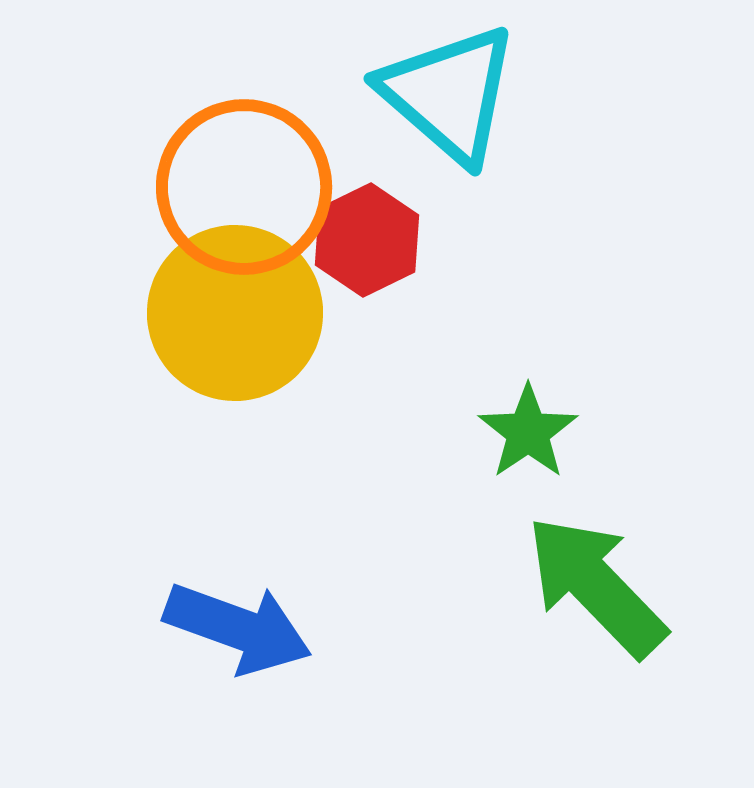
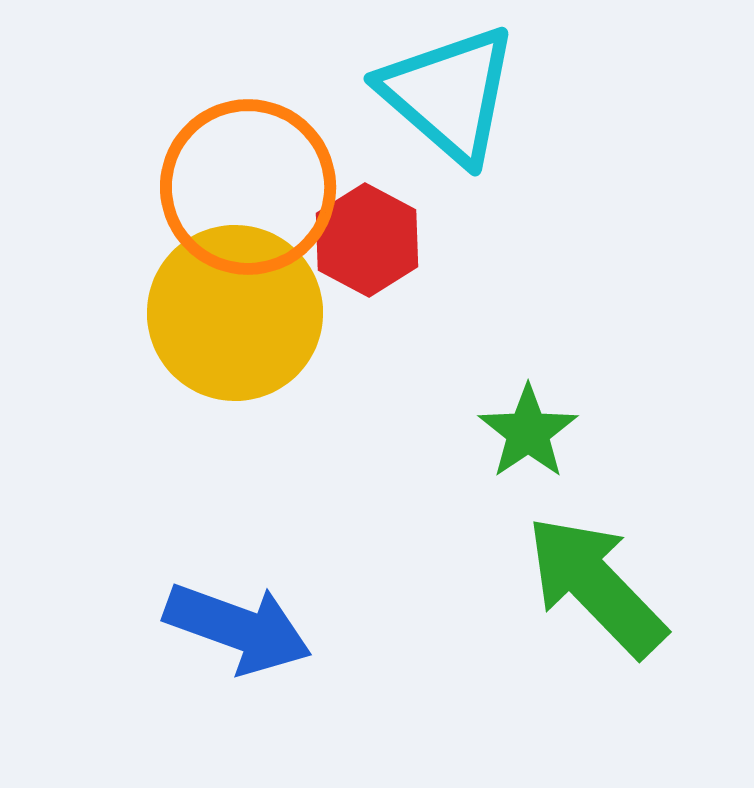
orange circle: moved 4 px right
red hexagon: rotated 6 degrees counterclockwise
